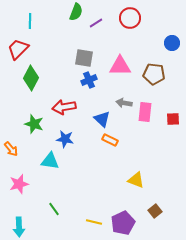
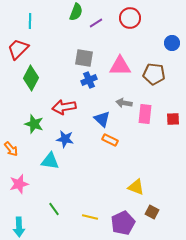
pink rectangle: moved 2 px down
yellow triangle: moved 7 px down
brown square: moved 3 px left, 1 px down; rotated 24 degrees counterclockwise
yellow line: moved 4 px left, 5 px up
